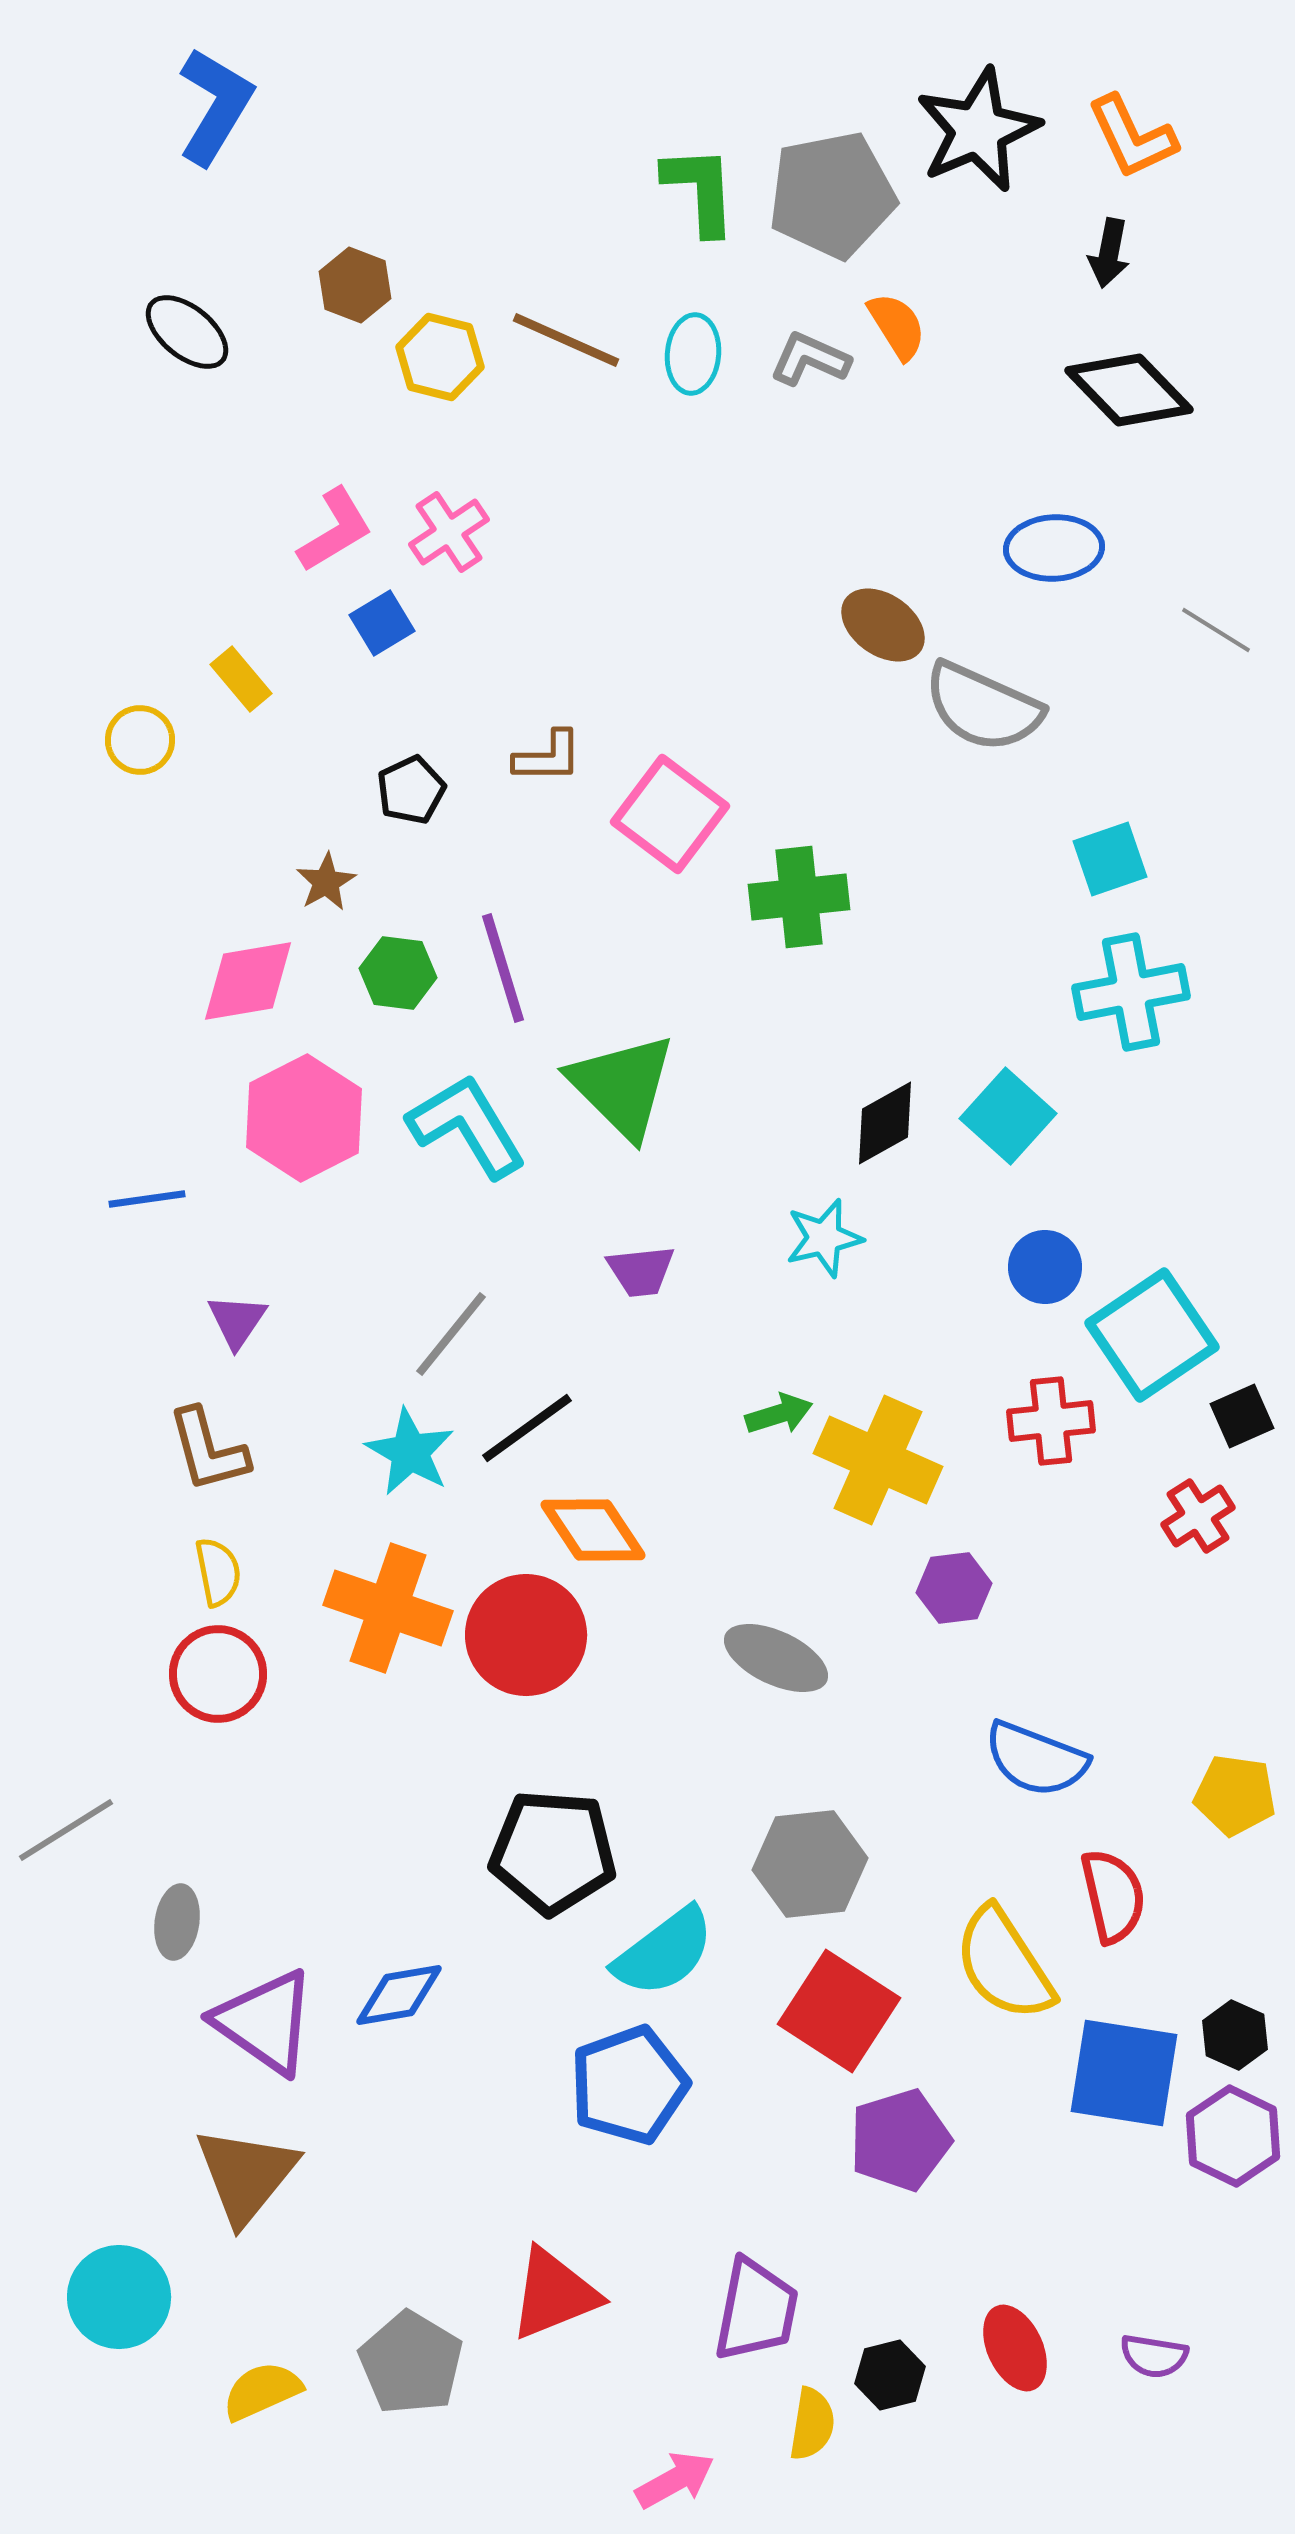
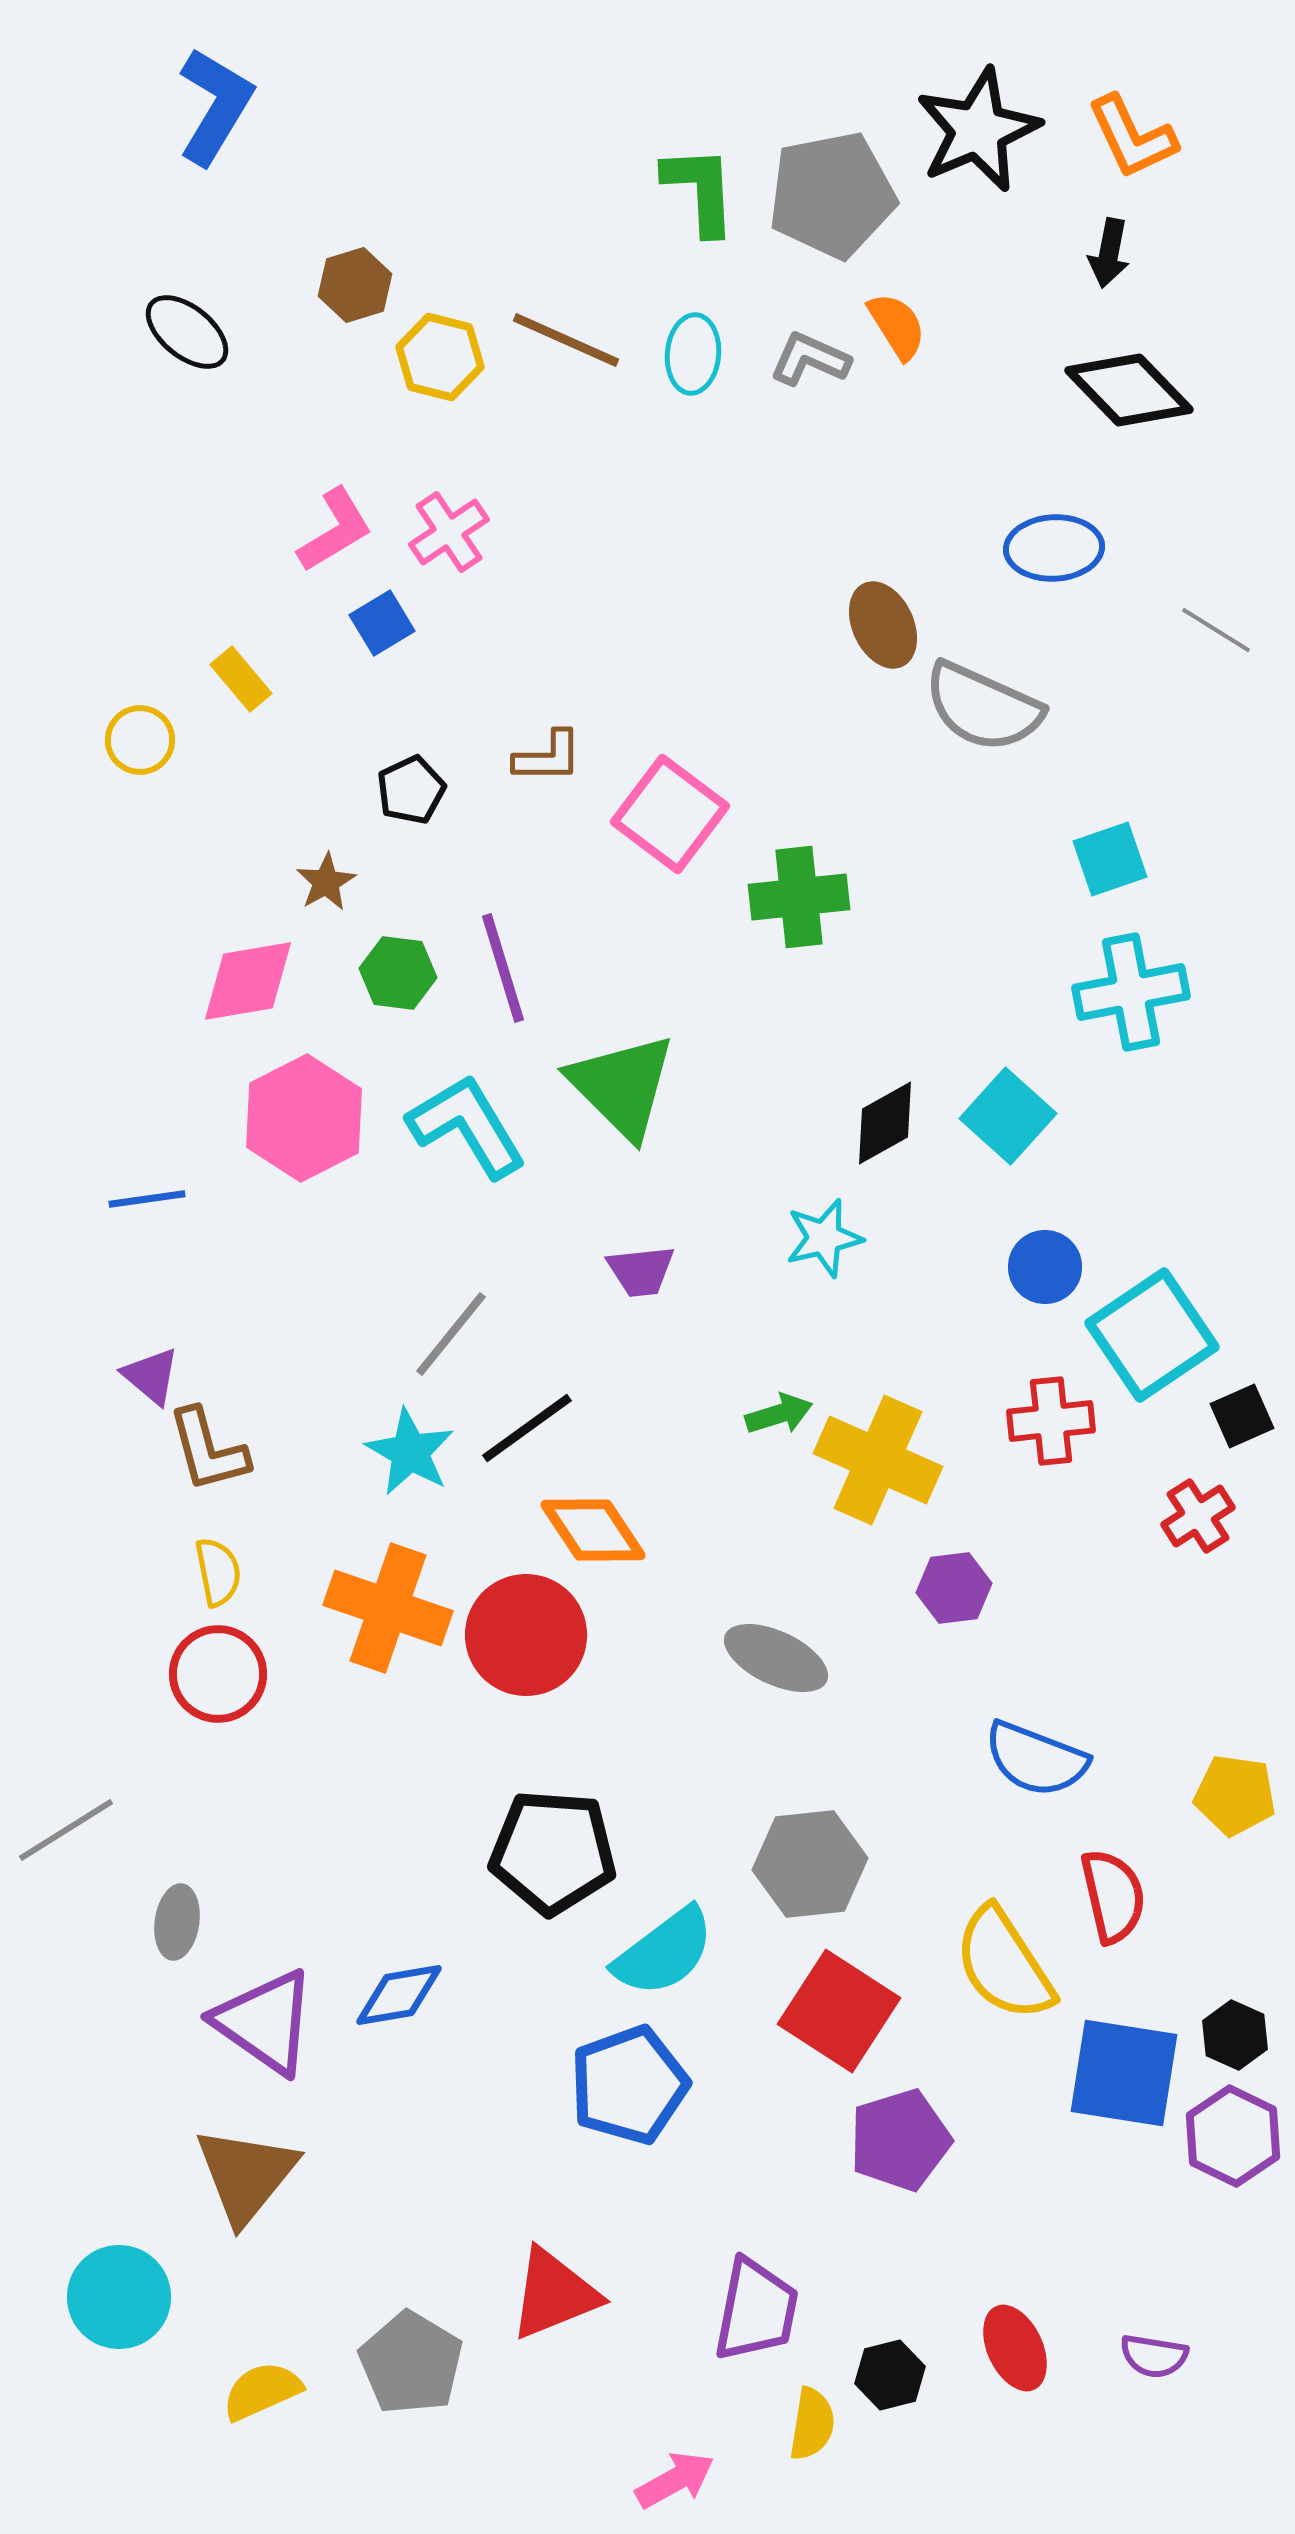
brown hexagon at (355, 285): rotated 22 degrees clockwise
brown ellipse at (883, 625): rotated 30 degrees clockwise
purple triangle at (237, 1321): moved 86 px left, 55 px down; rotated 24 degrees counterclockwise
